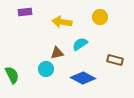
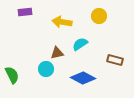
yellow circle: moved 1 px left, 1 px up
